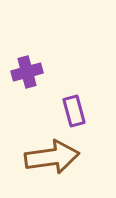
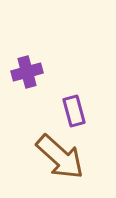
brown arrow: moved 8 px right; rotated 50 degrees clockwise
